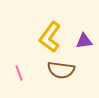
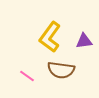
pink line: moved 8 px right, 3 px down; rotated 35 degrees counterclockwise
